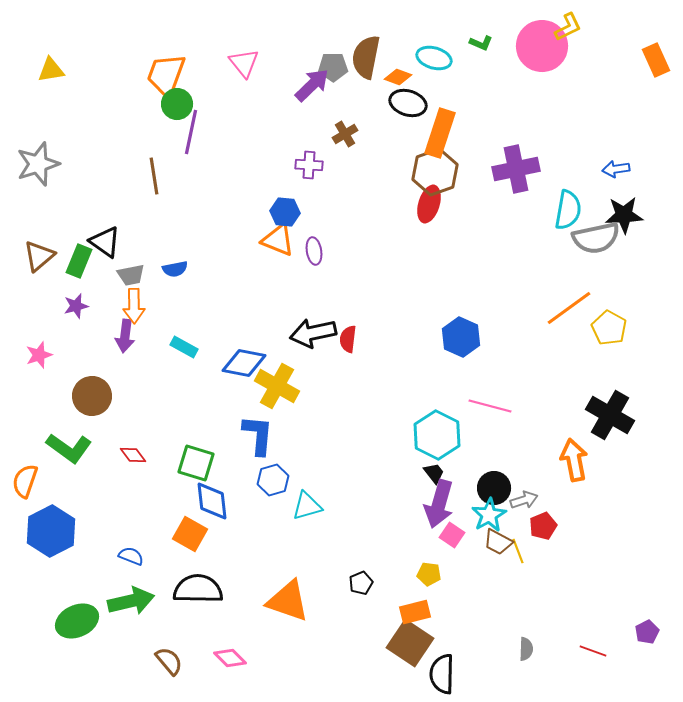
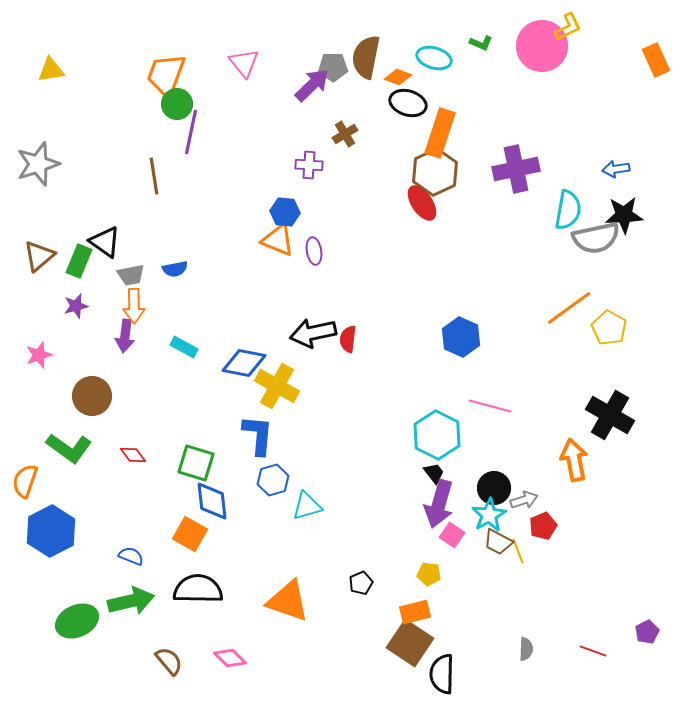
brown hexagon at (435, 172): rotated 6 degrees counterclockwise
red ellipse at (429, 204): moved 7 px left, 1 px up; rotated 51 degrees counterclockwise
